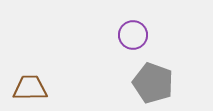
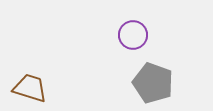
brown trapezoid: rotated 18 degrees clockwise
